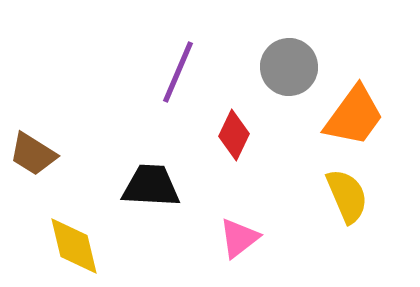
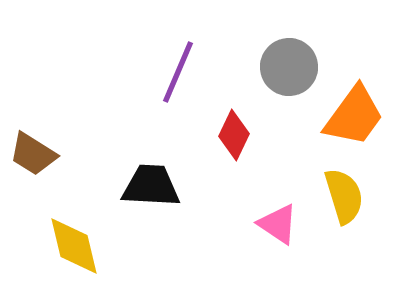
yellow semicircle: moved 3 px left; rotated 6 degrees clockwise
pink triangle: moved 39 px right, 14 px up; rotated 48 degrees counterclockwise
